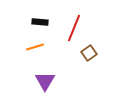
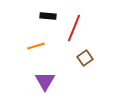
black rectangle: moved 8 px right, 6 px up
orange line: moved 1 px right, 1 px up
brown square: moved 4 px left, 5 px down
